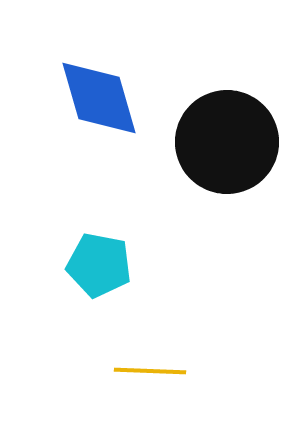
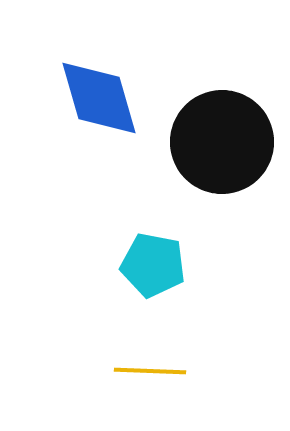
black circle: moved 5 px left
cyan pentagon: moved 54 px right
